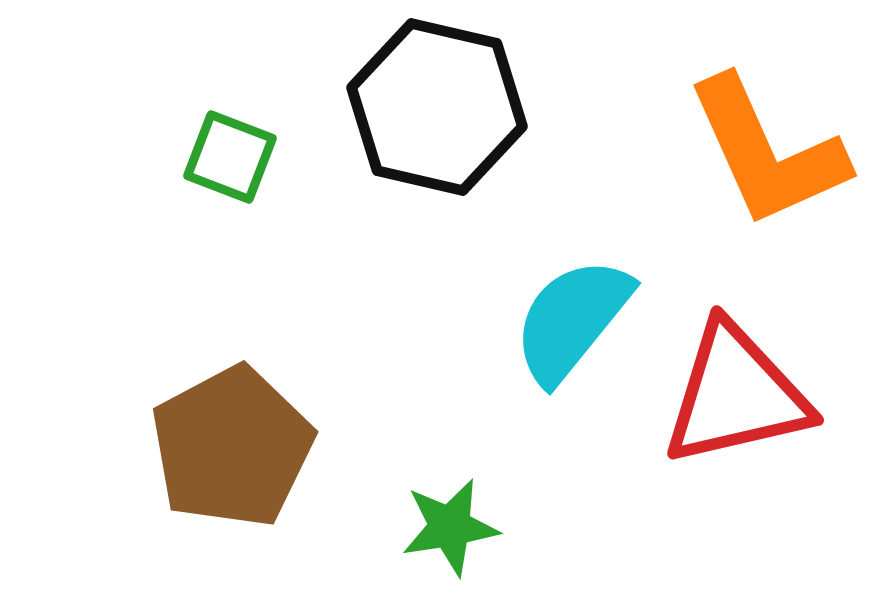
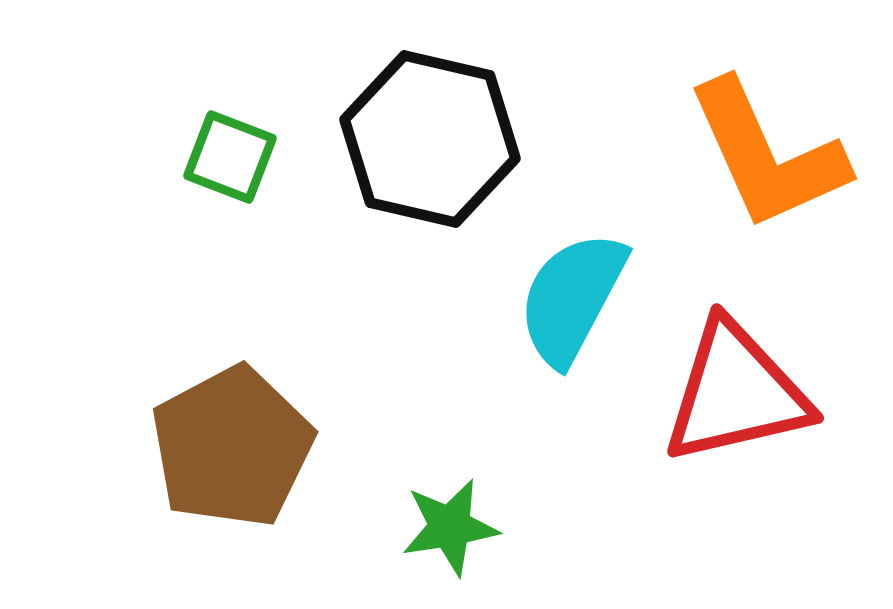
black hexagon: moved 7 px left, 32 px down
orange L-shape: moved 3 px down
cyan semicircle: moved 22 px up; rotated 11 degrees counterclockwise
red triangle: moved 2 px up
